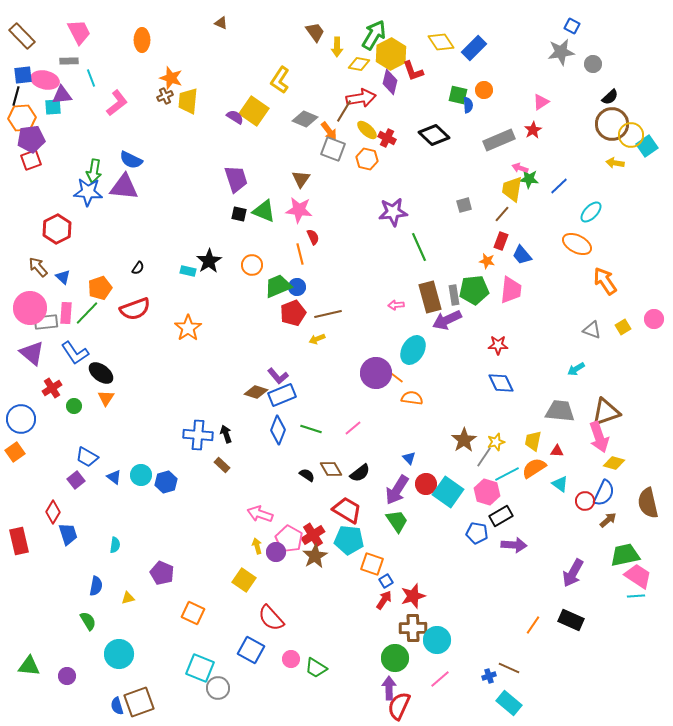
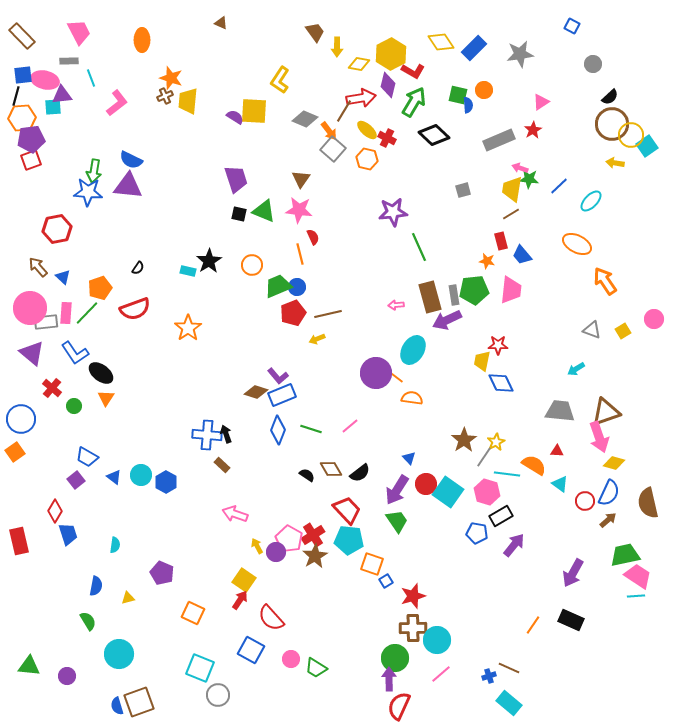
green arrow at (374, 35): moved 40 px right, 67 px down
gray star at (561, 52): moved 41 px left, 2 px down
red L-shape at (413, 71): rotated 40 degrees counterclockwise
purple diamond at (390, 82): moved 2 px left, 3 px down
yellow square at (254, 111): rotated 32 degrees counterclockwise
gray square at (333, 149): rotated 20 degrees clockwise
purple triangle at (124, 187): moved 4 px right, 1 px up
gray square at (464, 205): moved 1 px left, 15 px up
cyan ellipse at (591, 212): moved 11 px up
brown line at (502, 214): moved 9 px right; rotated 18 degrees clockwise
red hexagon at (57, 229): rotated 16 degrees clockwise
red rectangle at (501, 241): rotated 36 degrees counterclockwise
yellow square at (623, 327): moved 4 px down
red cross at (52, 388): rotated 18 degrees counterclockwise
pink line at (353, 428): moved 3 px left, 2 px up
blue cross at (198, 435): moved 9 px right
yellow trapezoid at (533, 441): moved 51 px left, 80 px up
yellow star at (496, 442): rotated 12 degrees counterclockwise
orange semicircle at (534, 468): moved 3 px up; rotated 65 degrees clockwise
cyan line at (507, 474): rotated 35 degrees clockwise
blue hexagon at (166, 482): rotated 15 degrees counterclockwise
blue semicircle at (604, 493): moved 5 px right
red trapezoid at (347, 510): rotated 16 degrees clockwise
red diamond at (53, 512): moved 2 px right, 1 px up
pink arrow at (260, 514): moved 25 px left
purple arrow at (514, 545): rotated 55 degrees counterclockwise
yellow arrow at (257, 546): rotated 14 degrees counterclockwise
red arrow at (384, 600): moved 144 px left
pink line at (440, 679): moved 1 px right, 5 px up
gray circle at (218, 688): moved 7 px down
purple arrow at (389, 688): moved 9 px up
